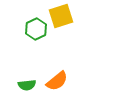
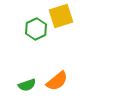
green semicircle: rotated 12 degrees counterclockwise
